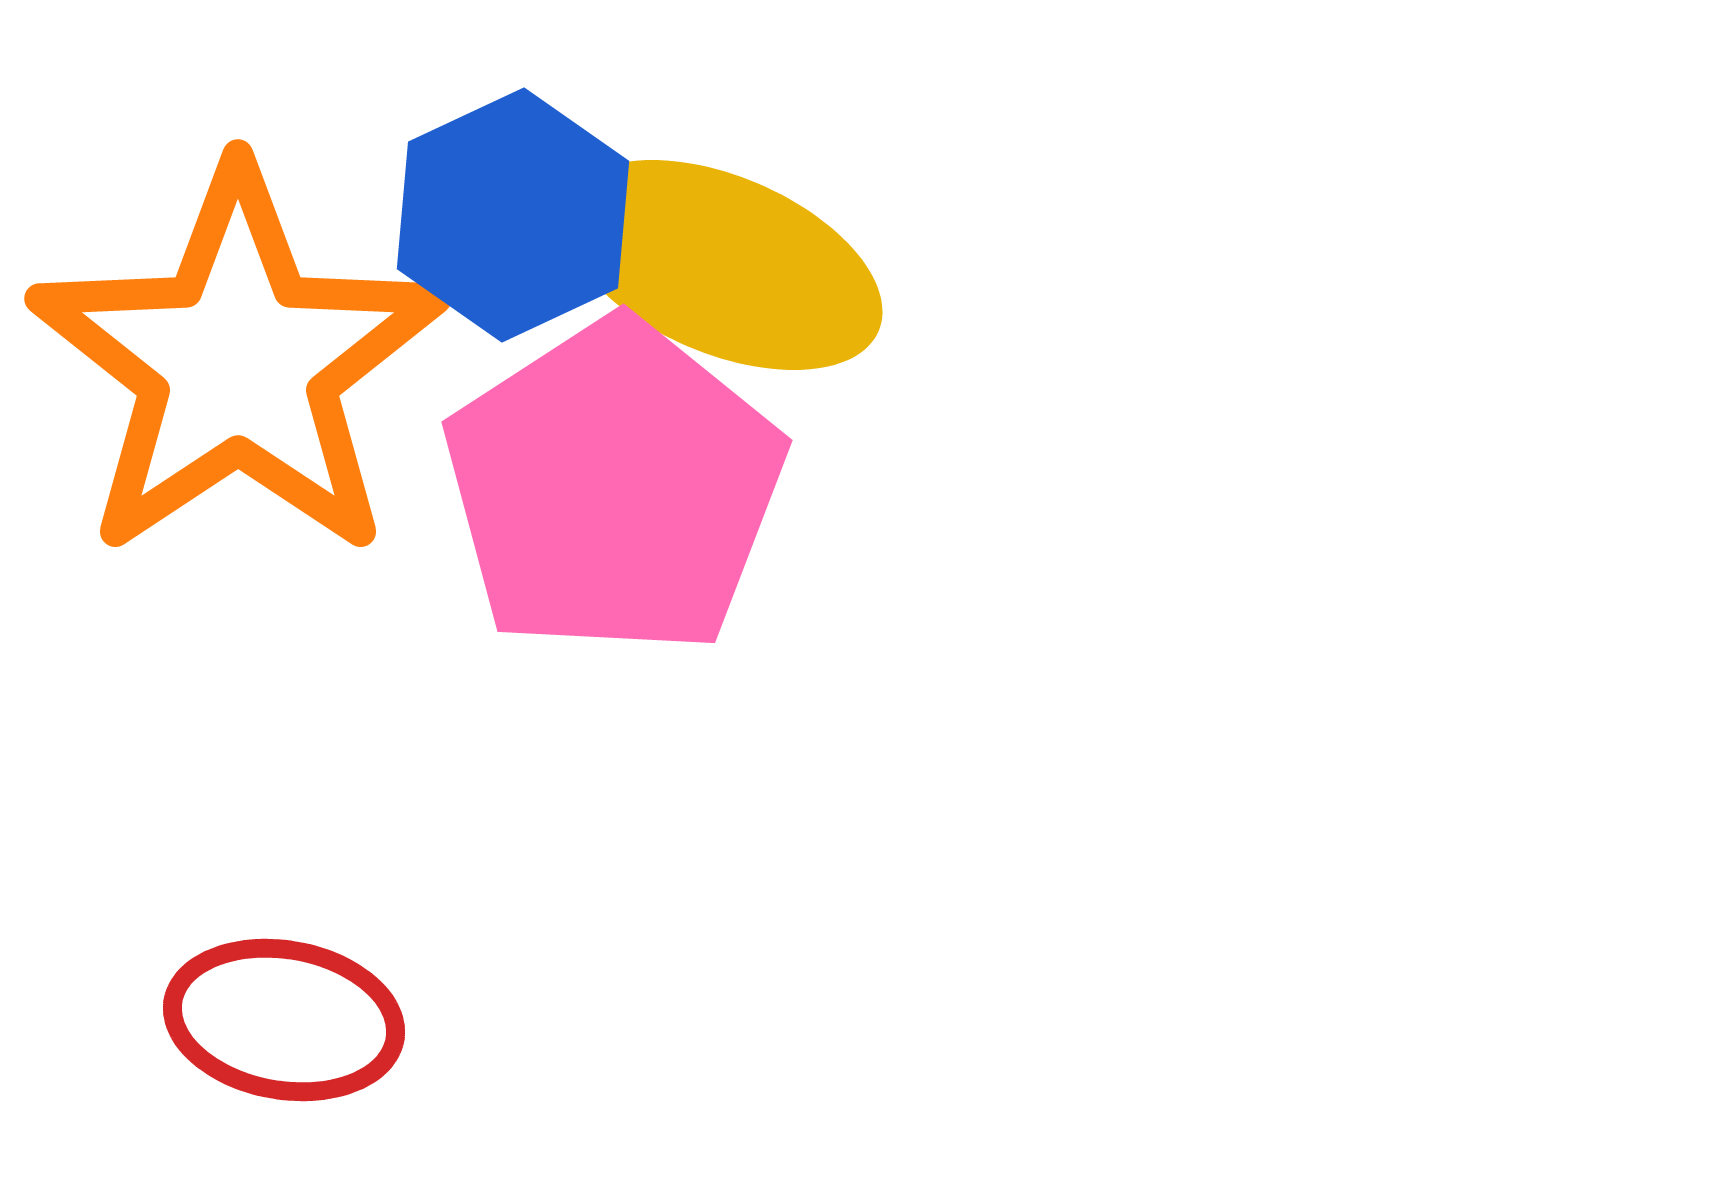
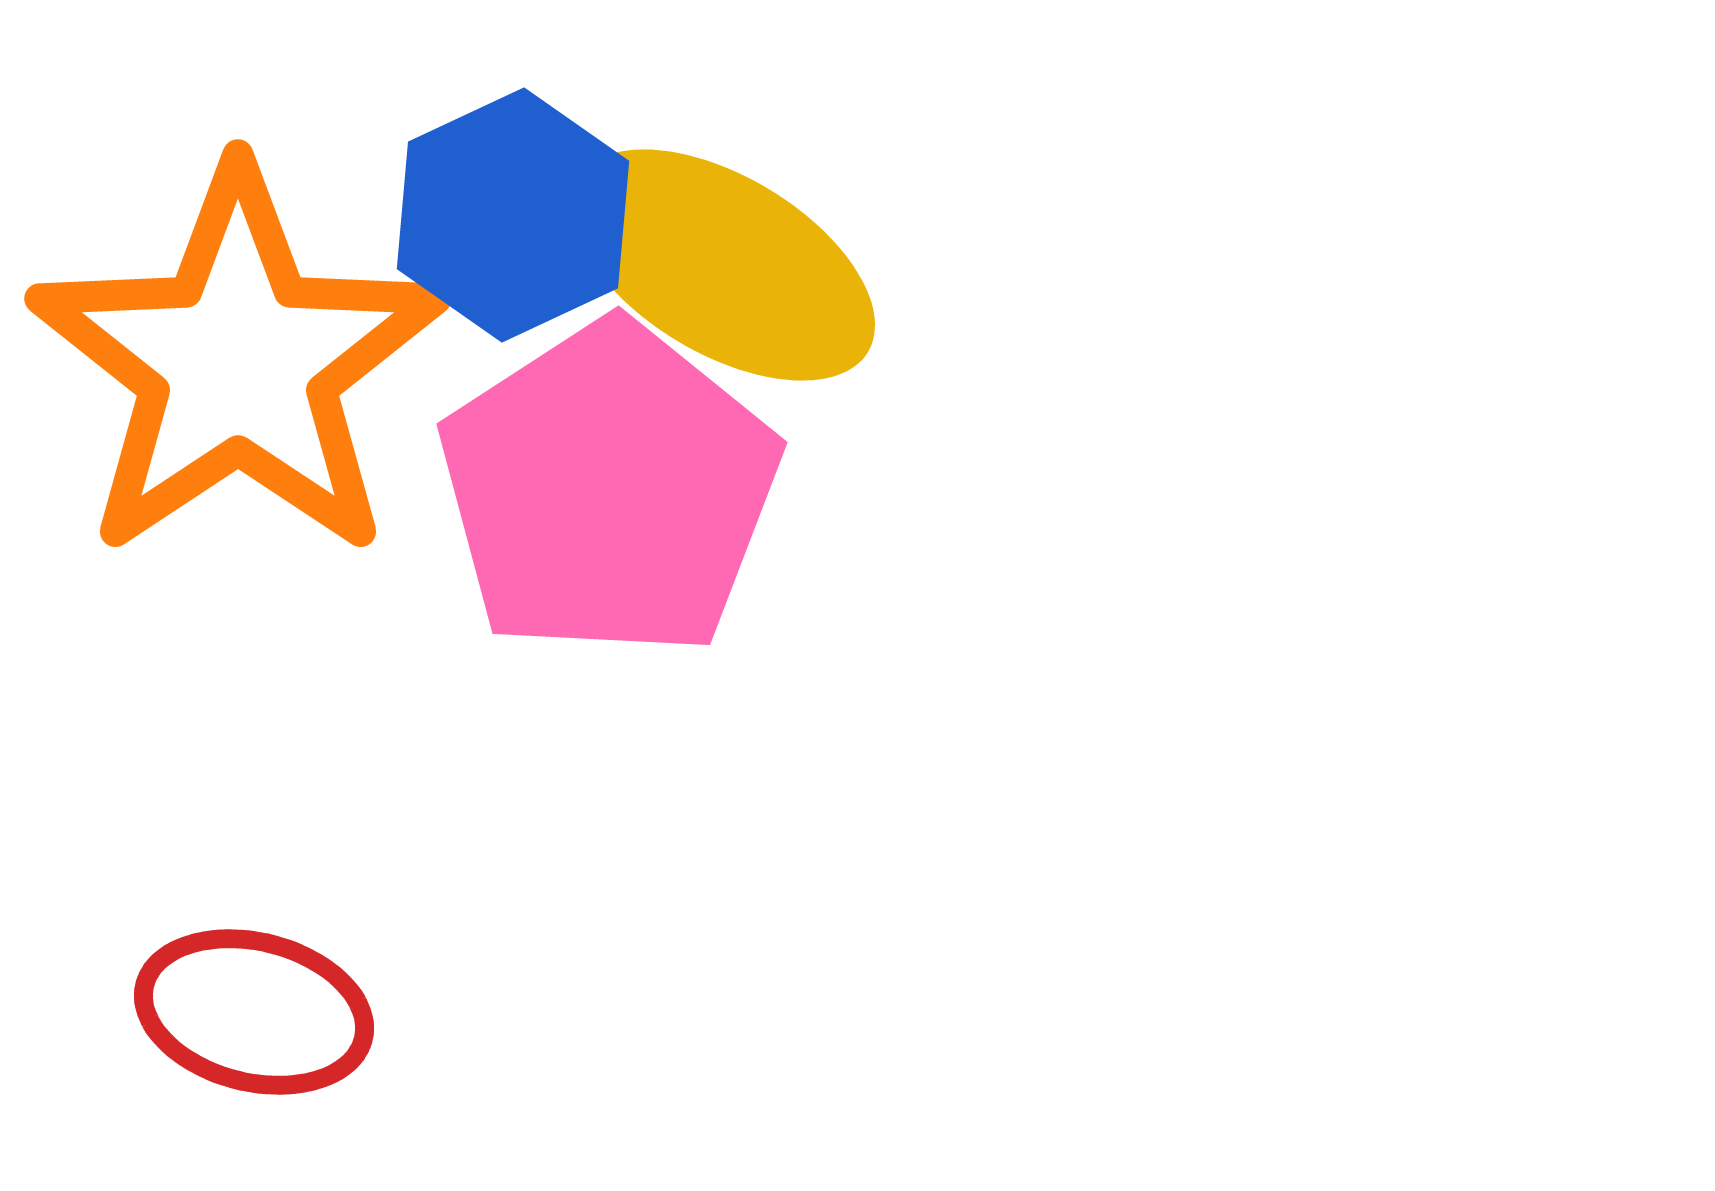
yellow ellipse: rotated 8 degrees clockwise
pink pentagon: moved 5 px left, 2 px down
red ellipse: moved 30 px left, 8 px up; rotated 4 degrees clockwise
